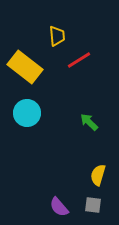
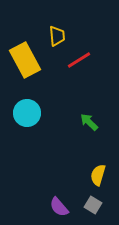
yellow rectangle: moved 7 px up; rotated 24 degrees clockwise
gray square: rotated 24 degrees clockwise
